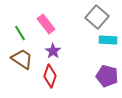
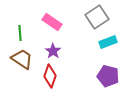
gray square: rotated 15 degrees clockwise
pink rectangle: moved 6 px right, 2 px up; rotated 18 degrees counterclockwise
green line: rotated 28 degrees clockwise
cyan rectangle: moved 2 px down; rotated 24 degrees counterclockwise
purple pentagon: moved 1 px right
